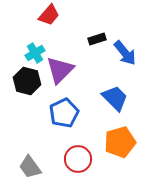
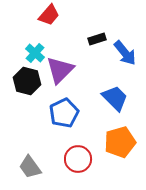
cyan cross: rotated 18 degrees counterclockwise
